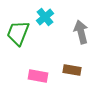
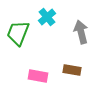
cyan cross: moved 2 px right
